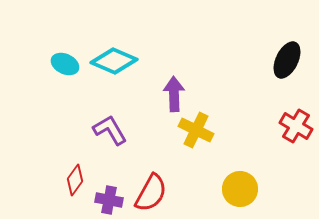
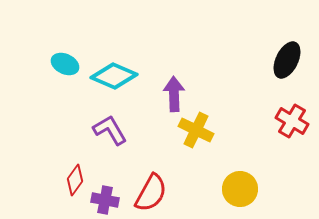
cyan diamond: moved 15 px down
red cross: moved 4 px left, 5 px up
purple cross: moved 4 px left
